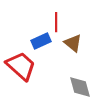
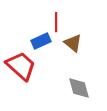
gray diamond: moved 1 px left, 1 px down
